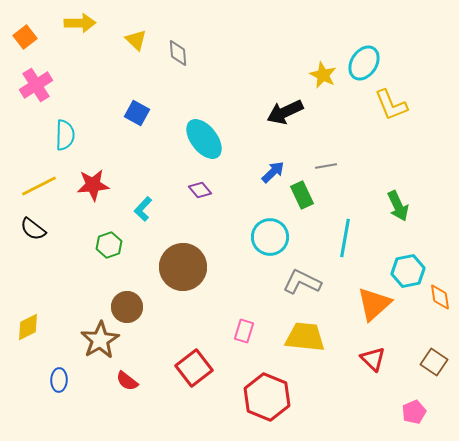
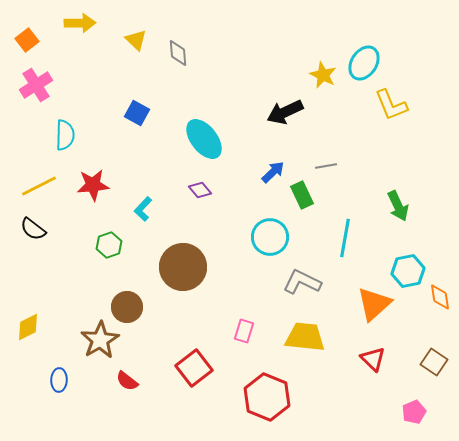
orange square at (25, 37): moved 2 px right, 3 px down
